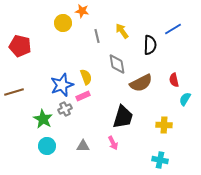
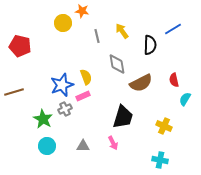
yellow cross: moved 1 px down; rotated 21 degrees clockwise
